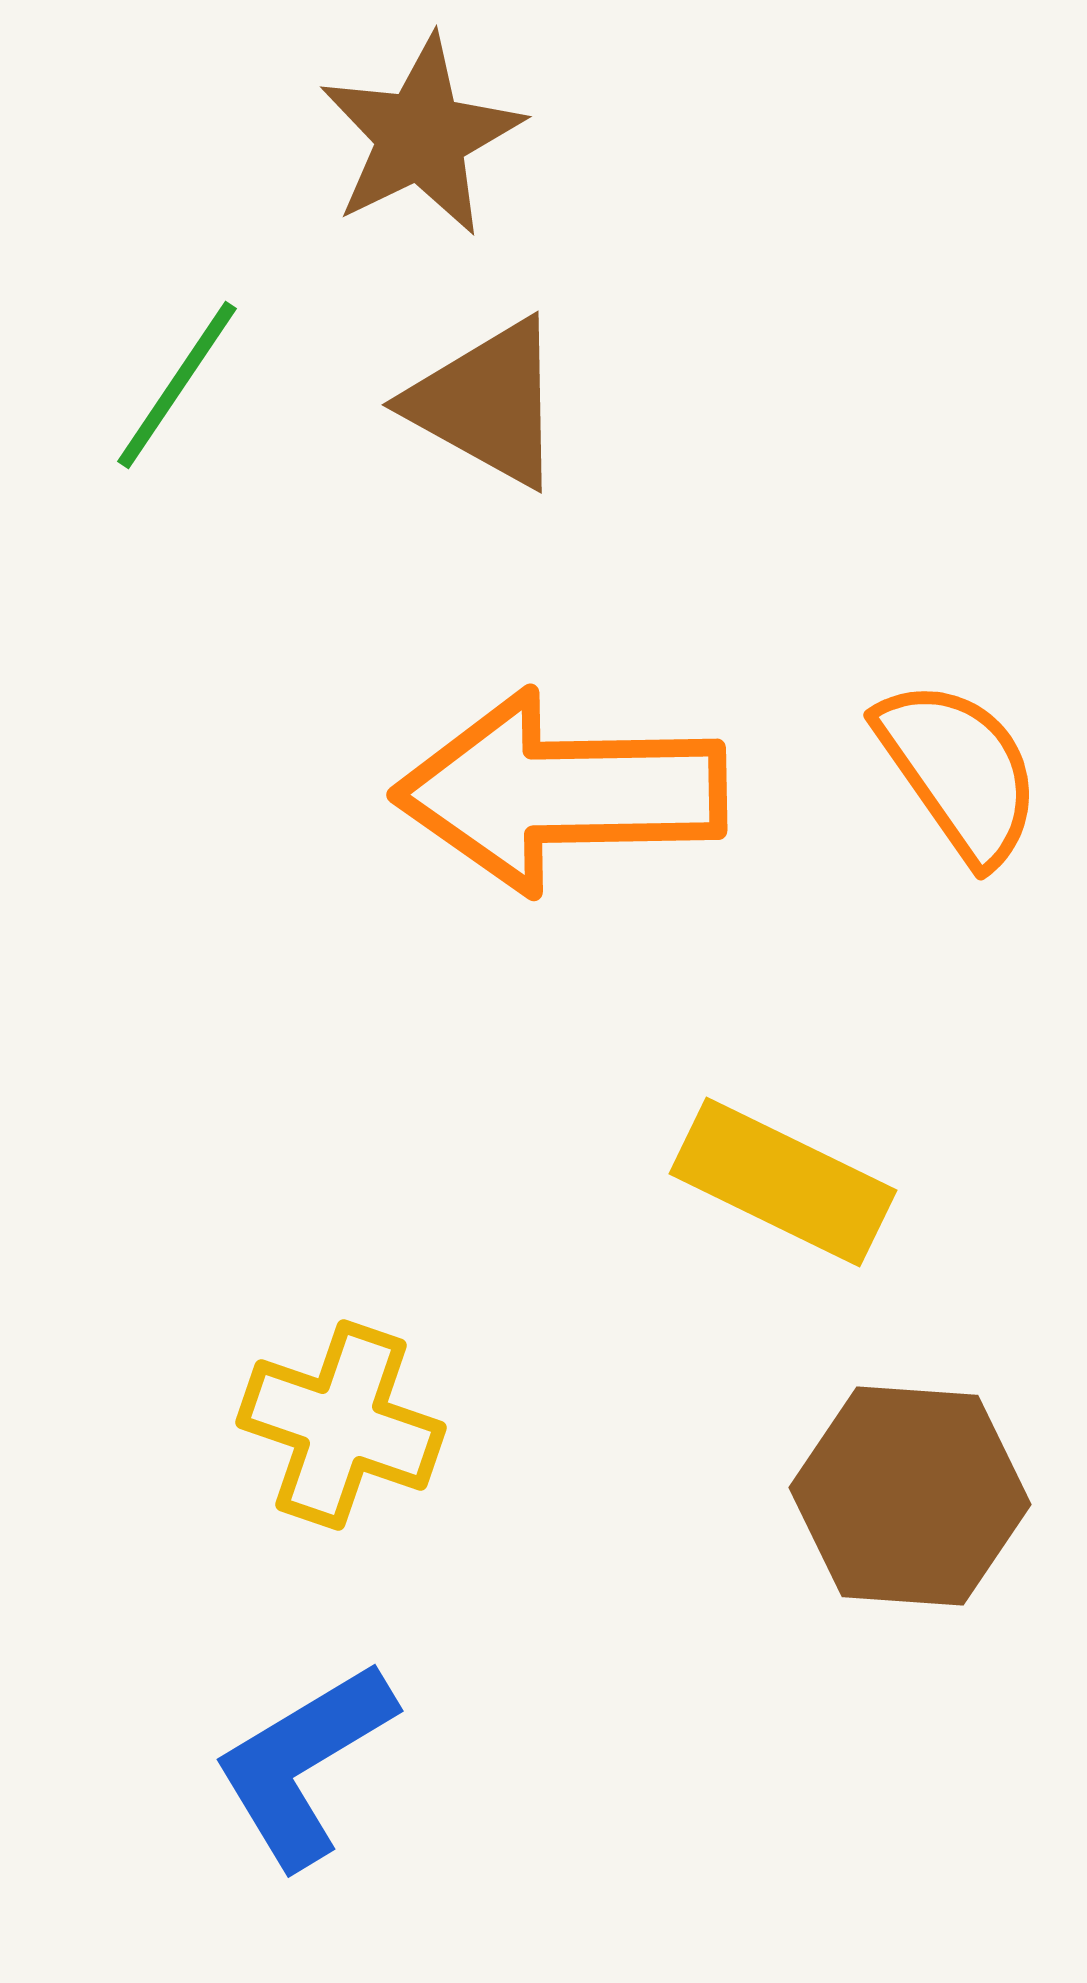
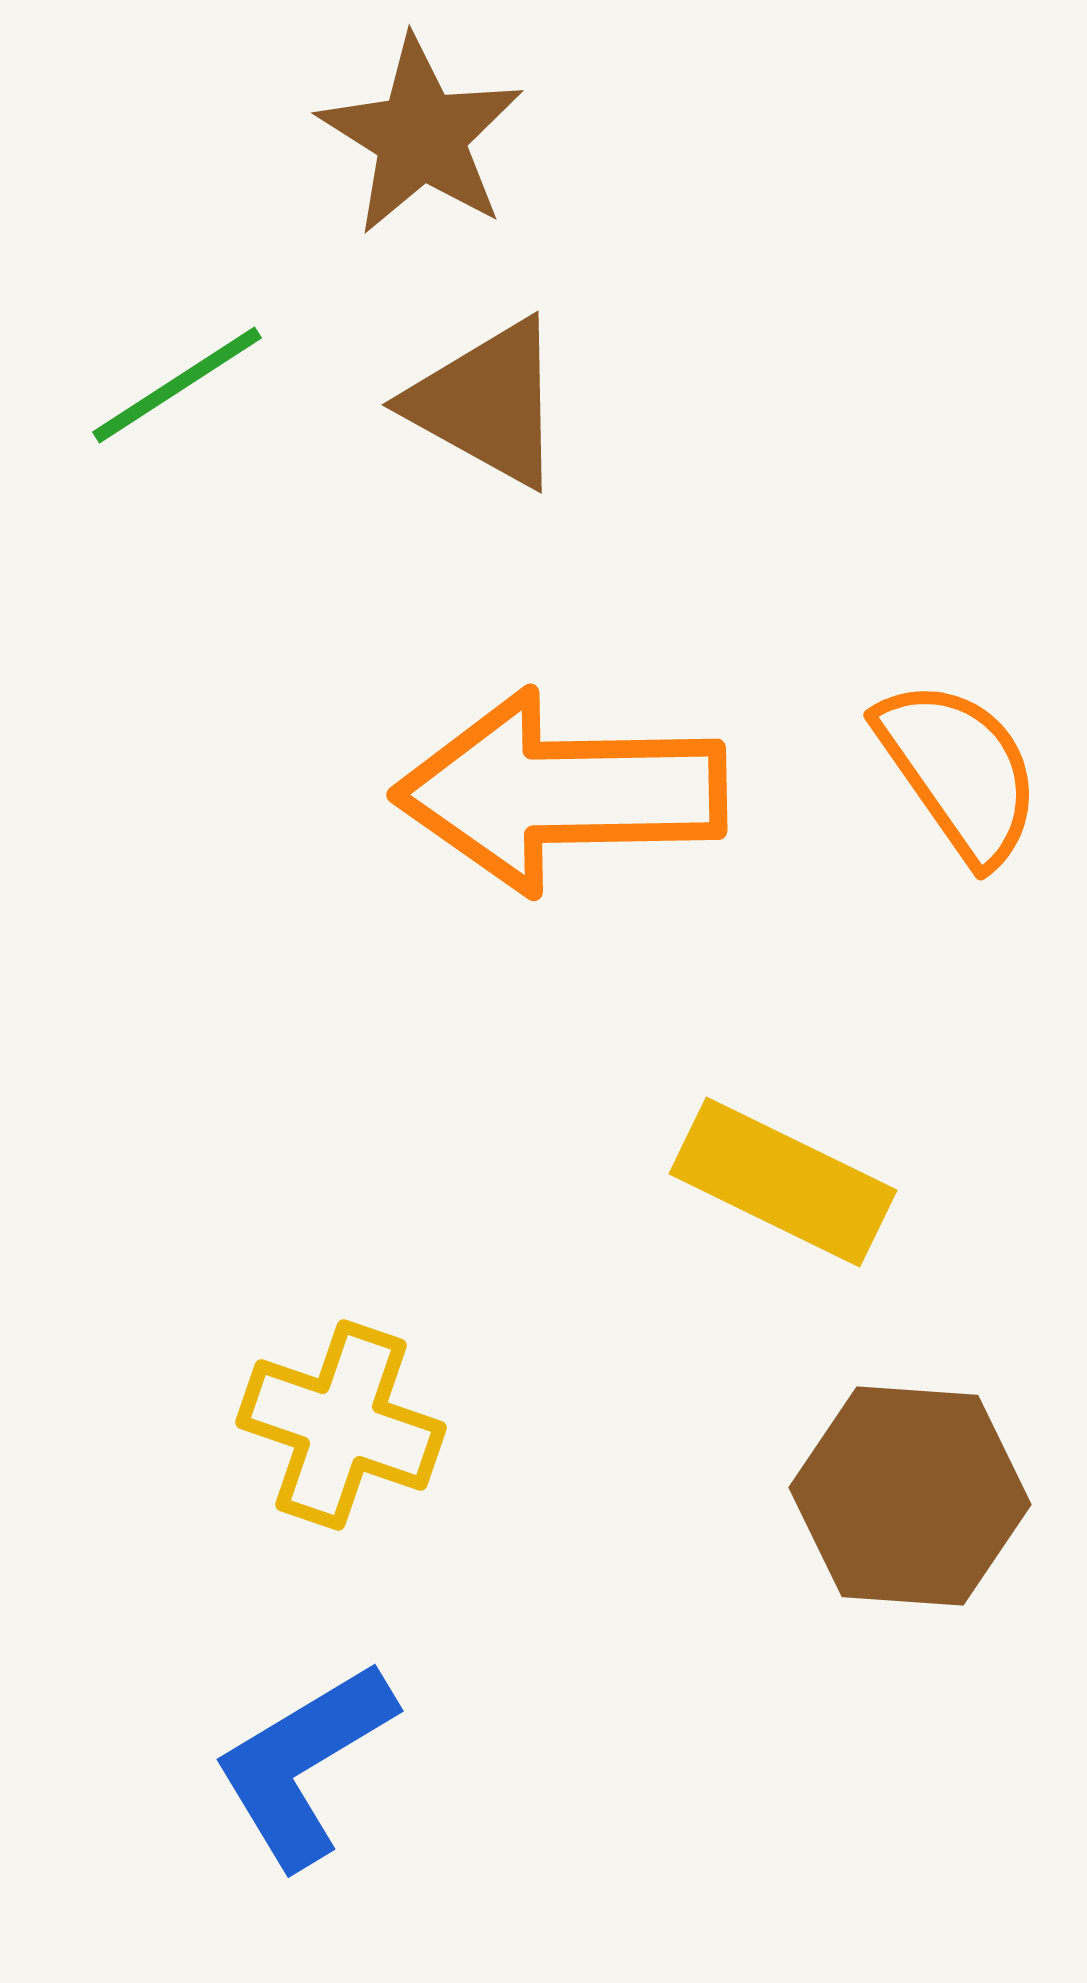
brown star: rotated 14 degrees counterclockwise
green line: rotated 23 degrees clockwise
